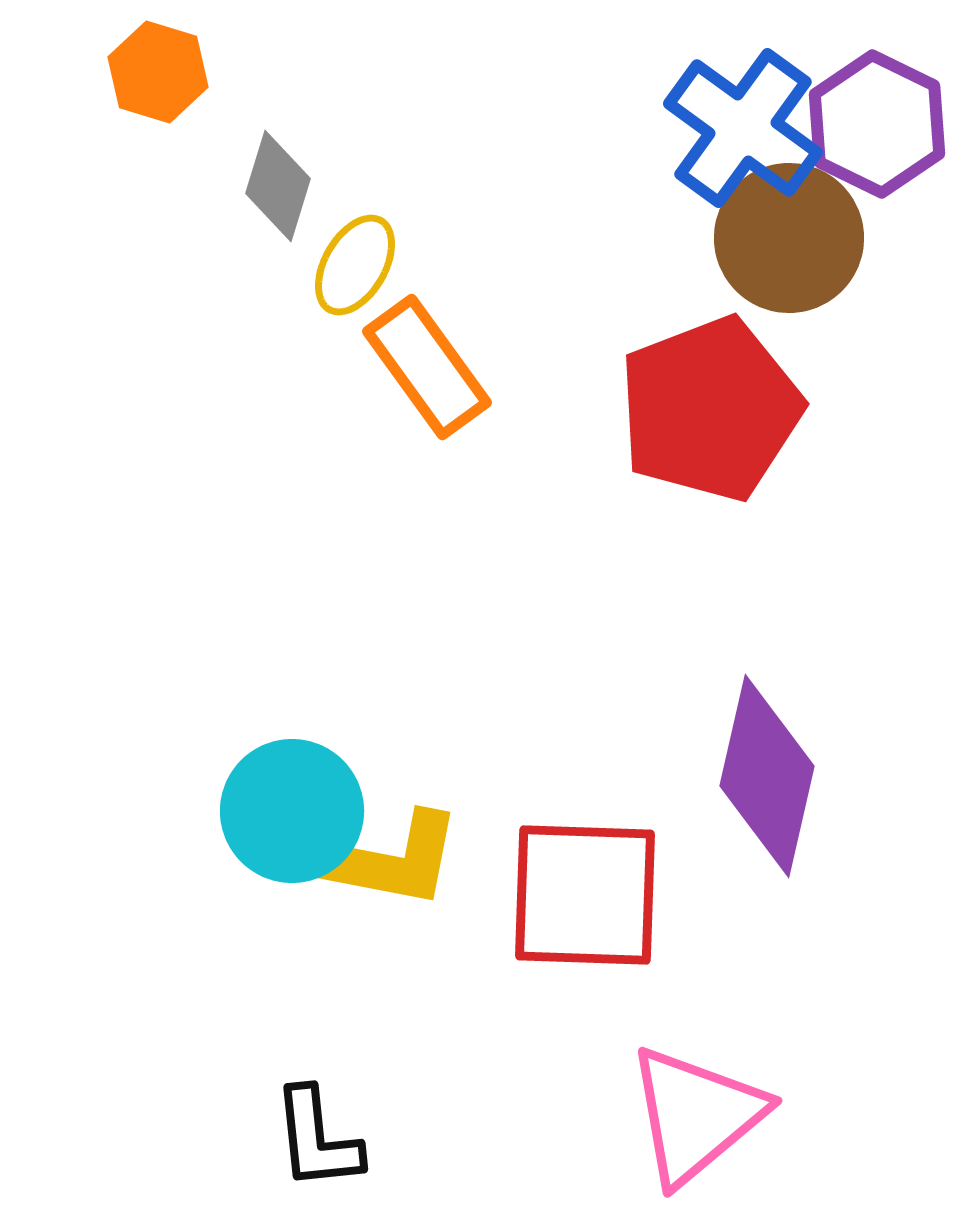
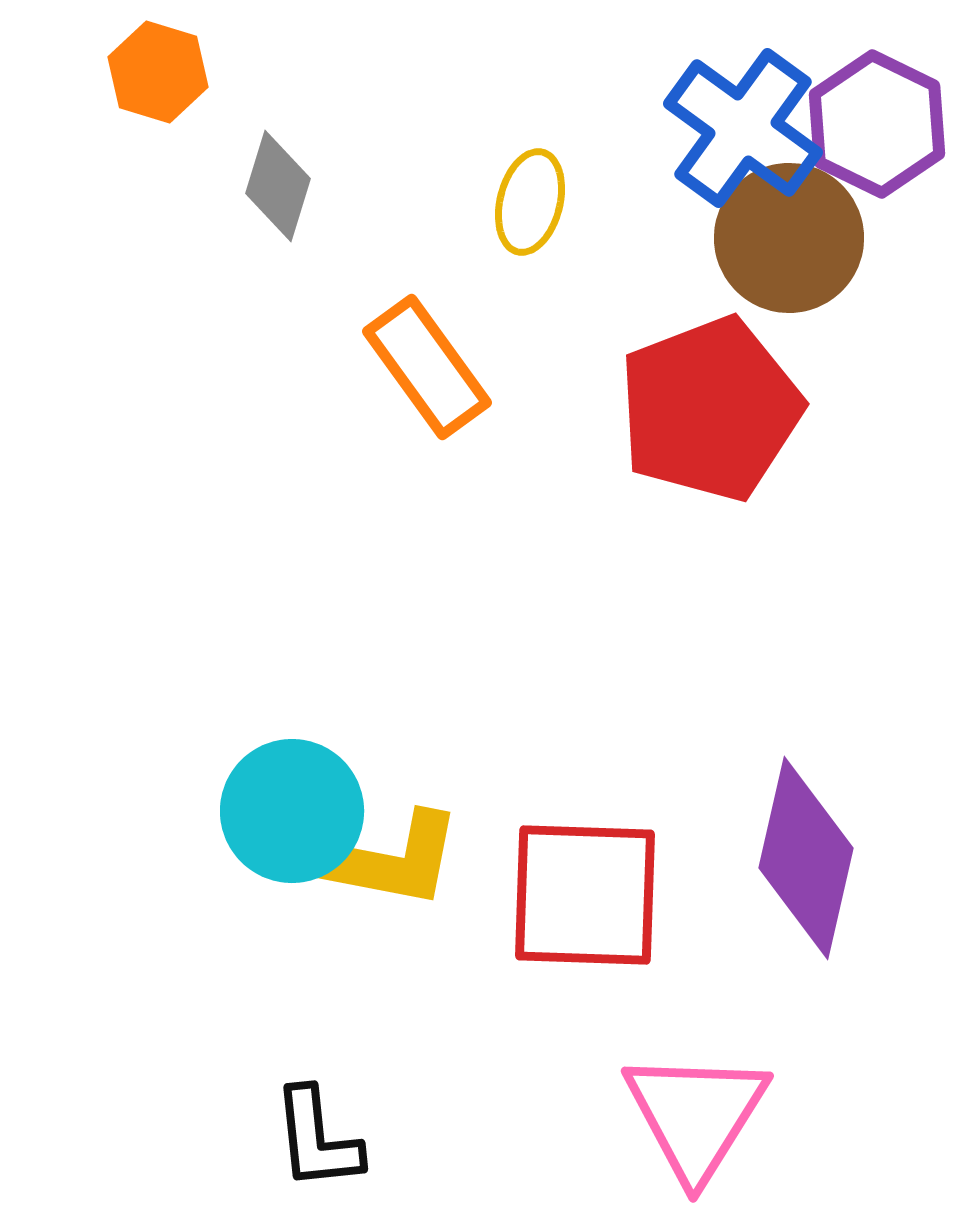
yellow ellipse: moved 175 px right, 63 px up; rotated 16 degrees counterclockwise
purple diamond: moved 39 px right, 82 px down
pink triangle: rotated 18 degrees counterclockwise
